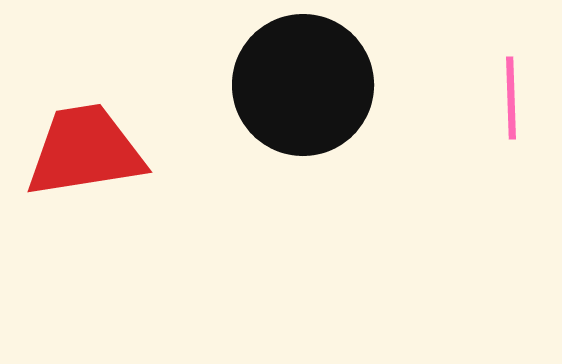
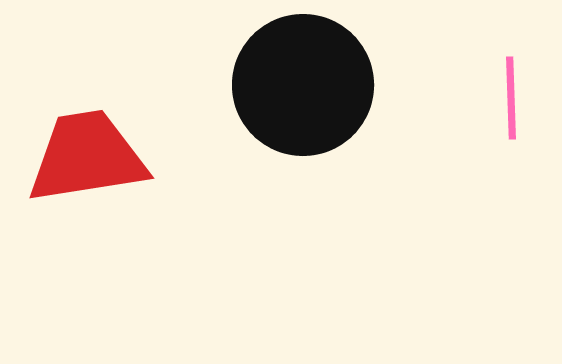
red trapezoid: moved 2 px right, 6 px down
